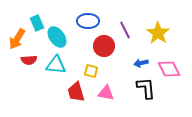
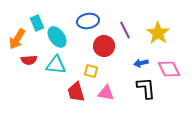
blue ellipse: rotated 10 degrees counterclockwise
